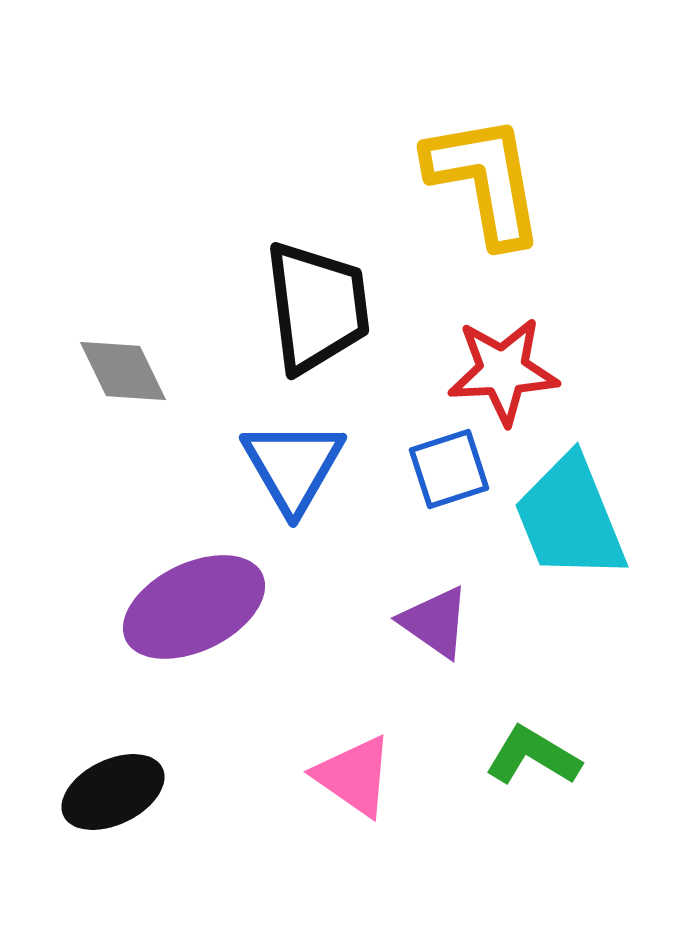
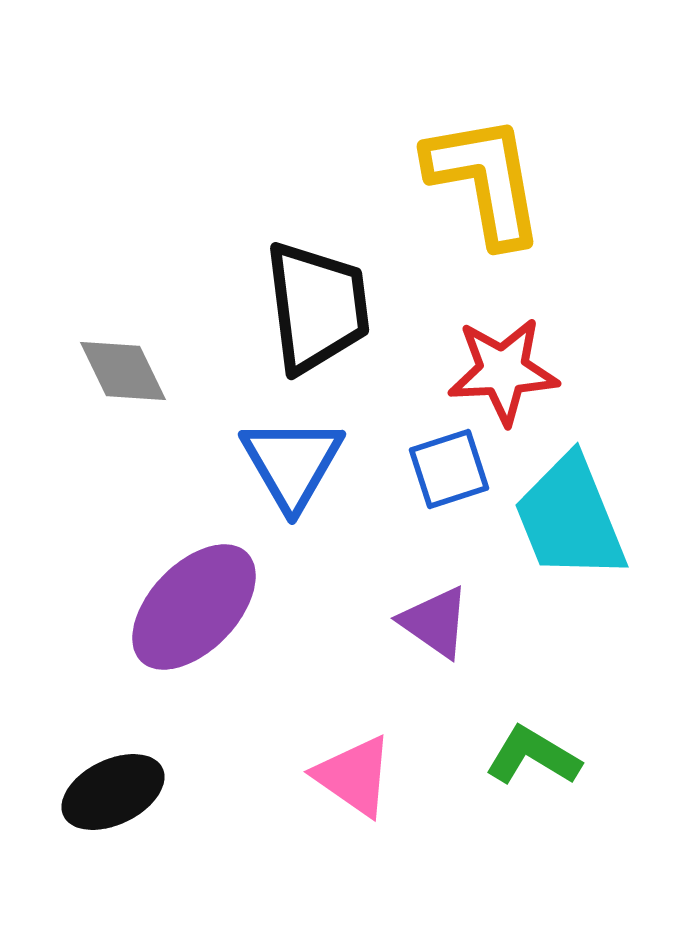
blue triangle: moved 1 px left, 3 px up
purple ellipse: rotated 20 degrees counterclockwise
